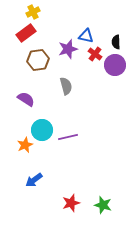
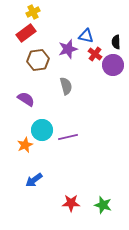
purple circle: moved 2 px left
red star: rotated 18 degrees clockwise
